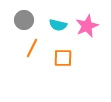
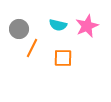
gray circle: moved 5 px left, 9 px down
